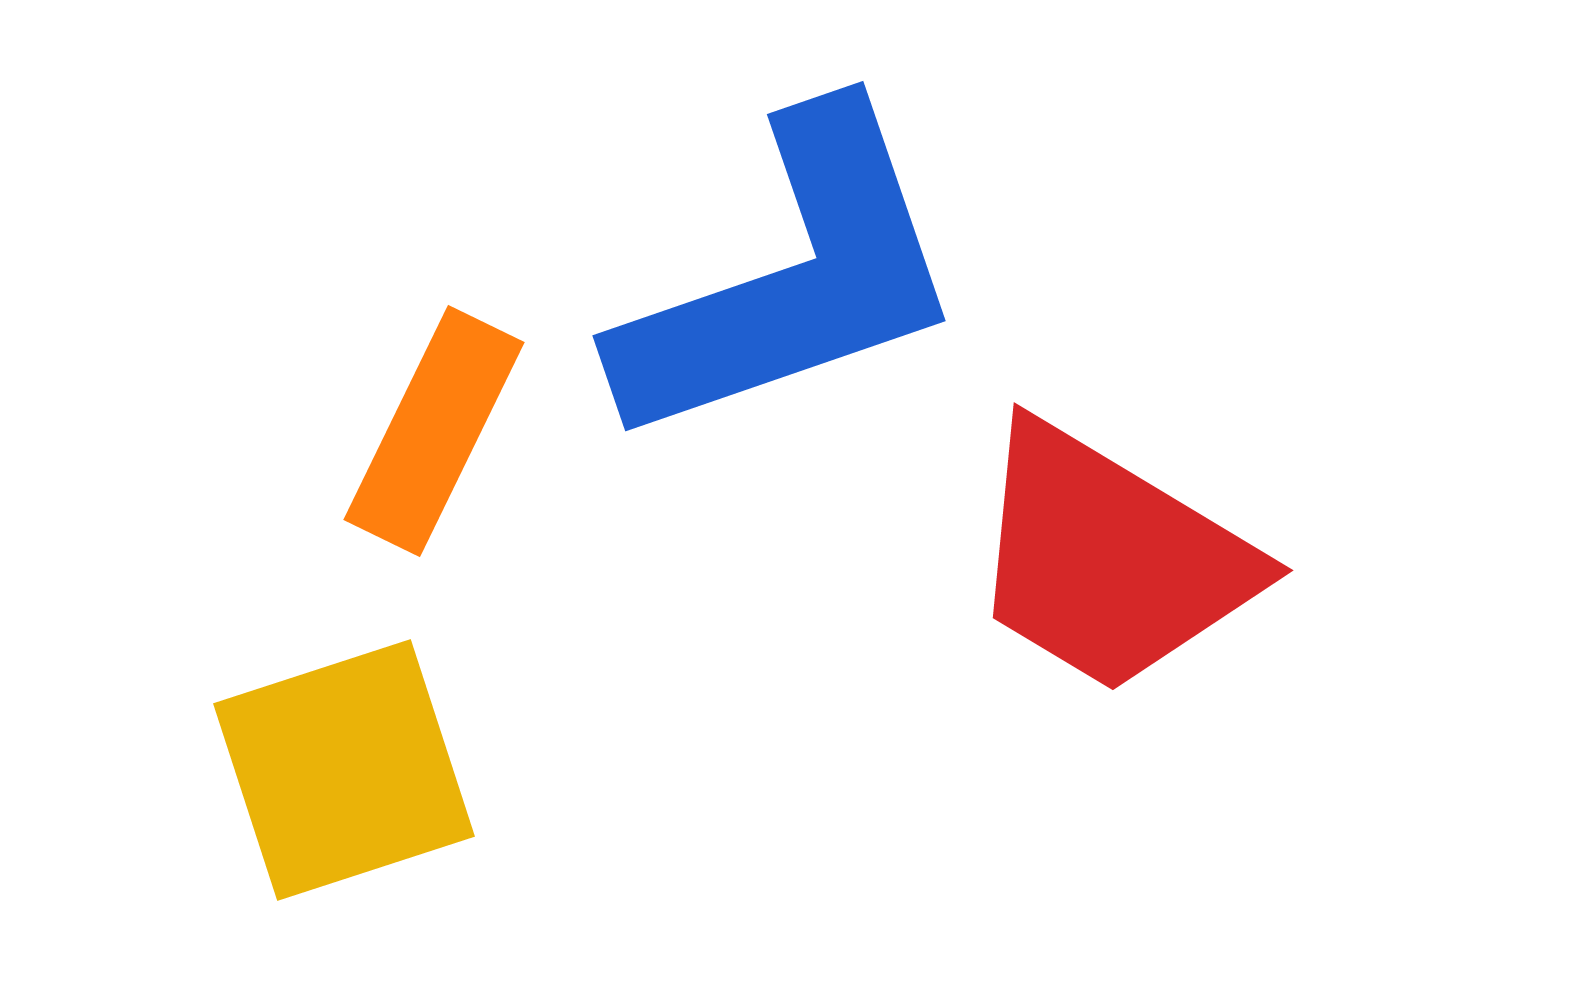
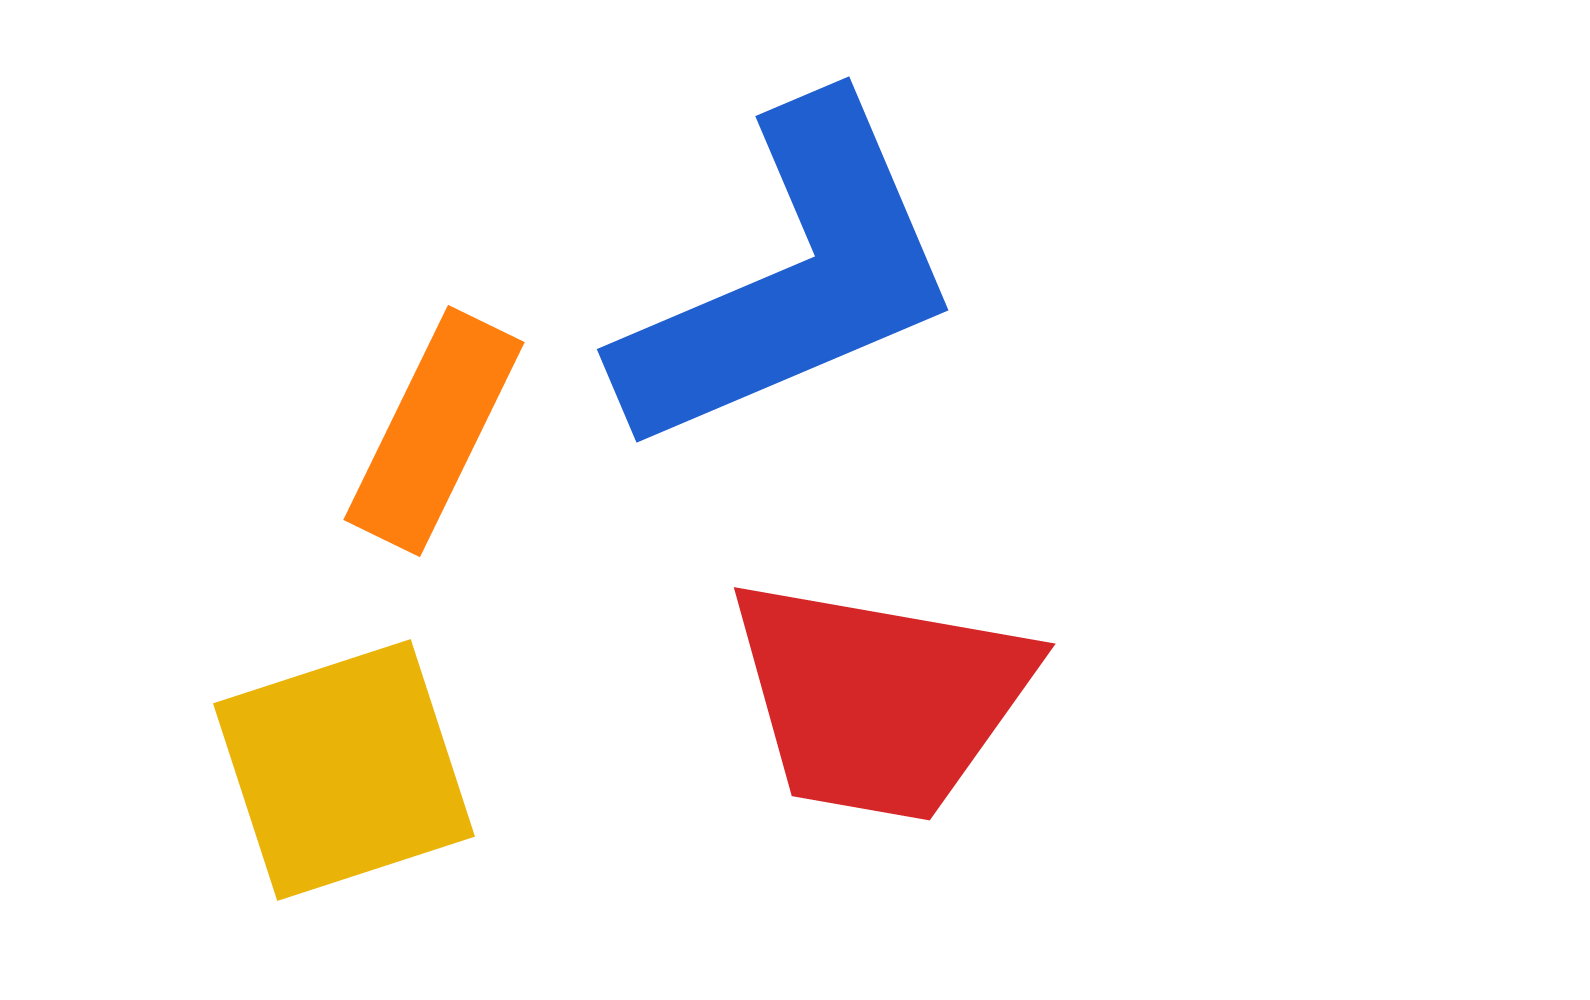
blue L-shape: rotated 4 degrees counterclockwise
red trapezoid: moved 230 px left, 140 px down; rotated 21 degrees counterclockwise
